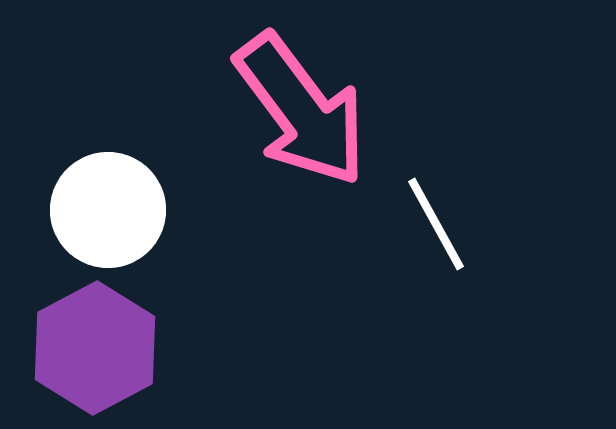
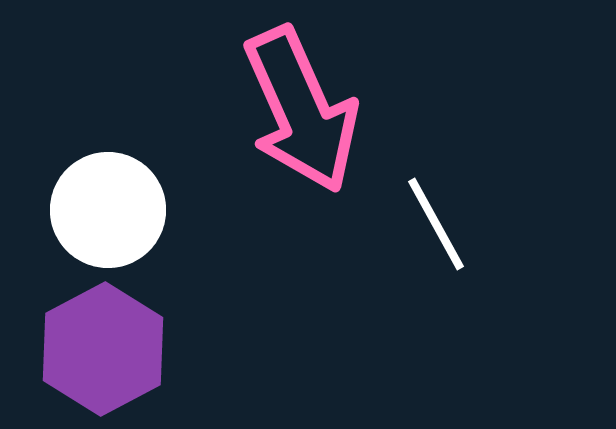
pink arrow: rotated 13 degrees clockwise
purple hexagon: moved 8 px right, 1 px down
